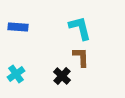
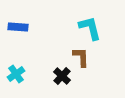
cyan L-shape: moved 10 px right
